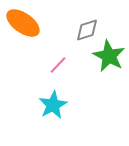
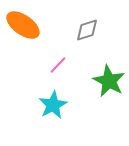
orange ellipse: moved 2 px down
green star: moved 25 px down
